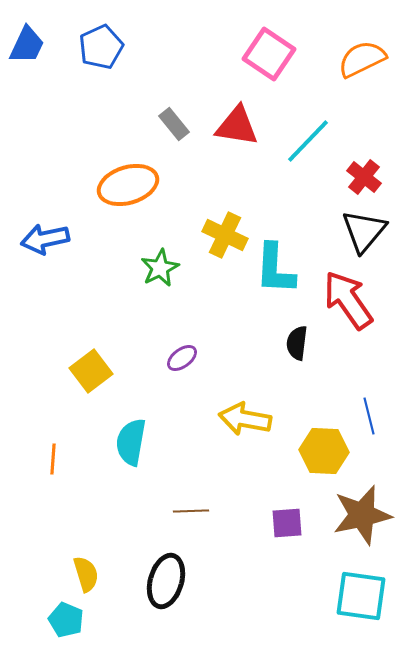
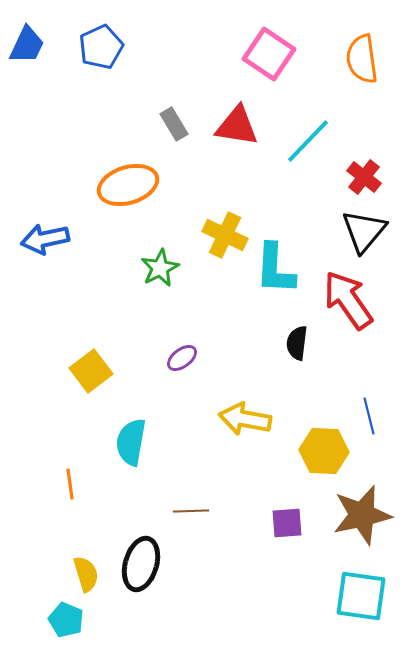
orange semicircle: rotated 72 degrees counterclockwise
gray rectangle: rotated 8 degrees clockwise
orange line: moved 17 px right, 25 px down; rotated 12 degrees counterclockwise
black ellipse: moved 25 px left, 17 px up
